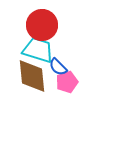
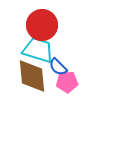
pink pentagon: rotated 15 degrees clockwise
